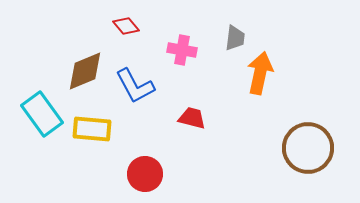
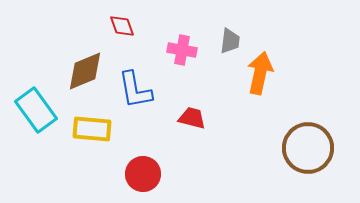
red diamond: moved 4 px left; rotated 20 degrees clockwise
gray trapezoid: moved 5 px left, 3 px down
blue L-shape: moved 4 px down; rotated 18 degrees clockwise
cyan rectangle: moved 6 px left, 4 px up
red circle: moved 2 px left
